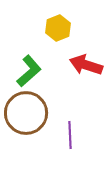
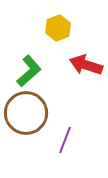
purple line: moved 5 px left, 5 px down; rotated 24 degrees clockwise
